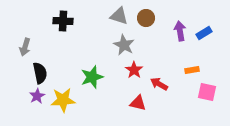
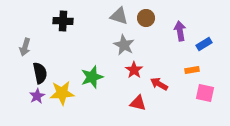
blue rectangle: moved 11 px down
pink square: moved 2 px left, 1 px down
yellow star: moved 1 px left, 7 px up
